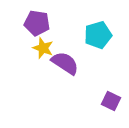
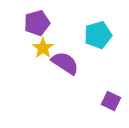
purple pentagon: rotated 25 degrees counterclockwise
yellow star: rotated 15 degrees clockwise
